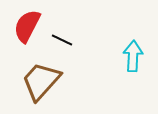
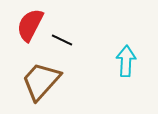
red semicircle: moved 3 px right, 1 px up
cyan arrow: moved 7 px left, 5 px down
